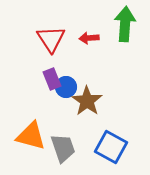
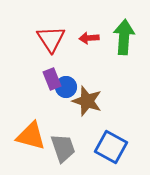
green arrow: moved 1 px left, 13 px down
brown star: rotated 16 degrees counterclockwise
